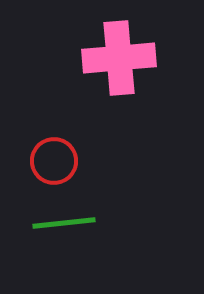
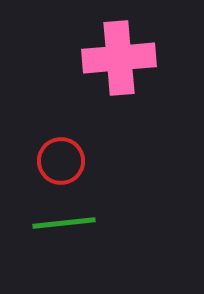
red circle: moved 7 px right
